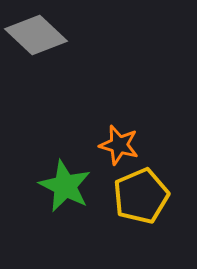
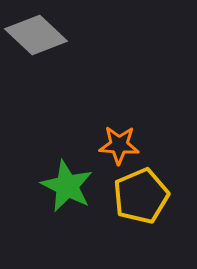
orange star: rotated 12 degrees counterclockwise
green star: moved 2 px right
